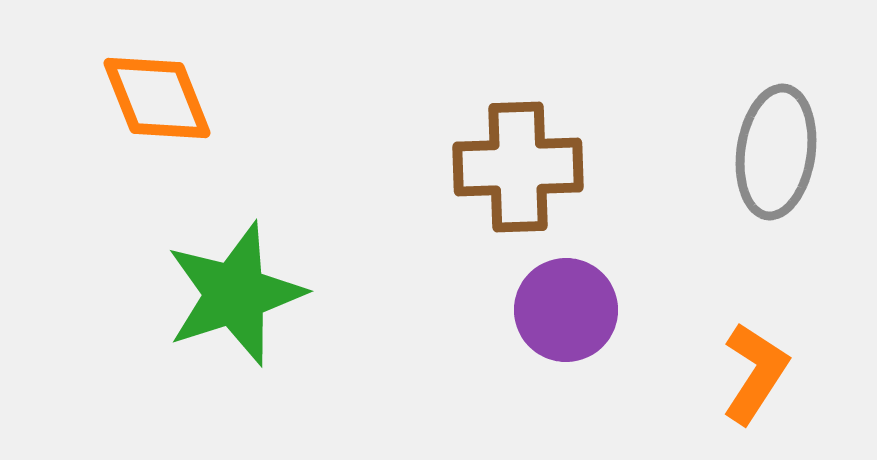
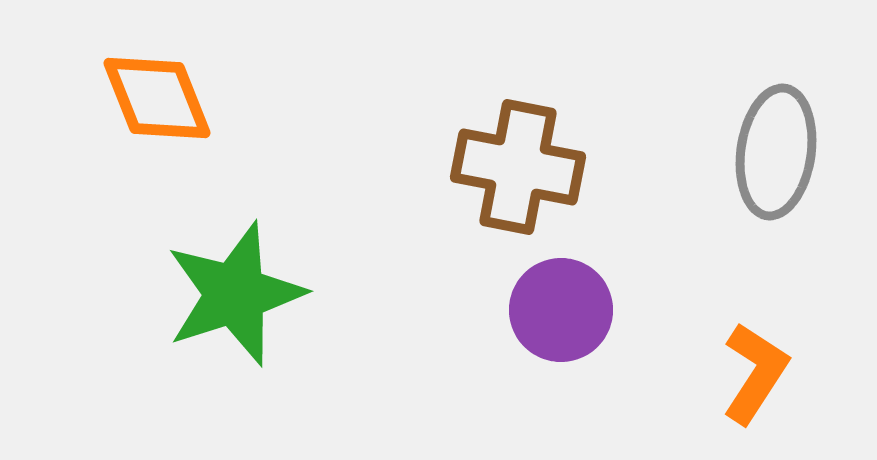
brown cross: rotated 13 degrees clockwise
purple circle: moved 5 px left
